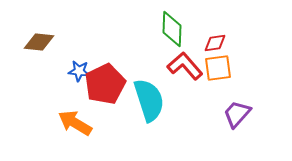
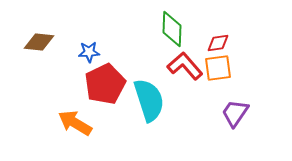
red diamond: moved 3 px right
blue star: moved 10 px right, 19 px up; rotated 10 degrees counterclockwise
purple trapezoid: moved 2 px left, 1 px up; rotated 8 degrees counterclockwise
